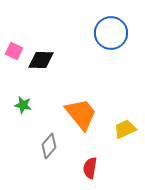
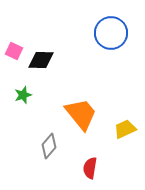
green star: moved 10 px up; rotated 30 degrees counterclockwise
